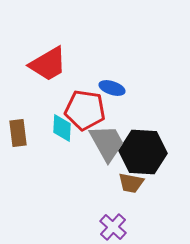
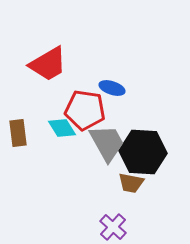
cyan diamond: rotated 36 degrees counterclockwise
